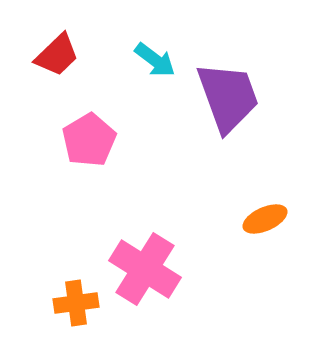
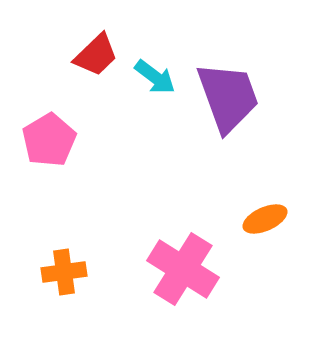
red trapezoid: moved 39 px right
cyan arrow: moved 17 px down
pink pentagon: moved 40 px left
pink cross: moved 38 px right
orange cross: moved 12 px left, 31 px up
